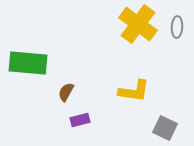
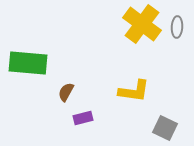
yellow cross: moved 4 px right
purple rectangle: moved 3 px right, 2 px up
